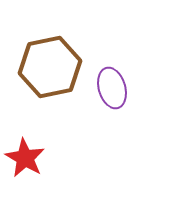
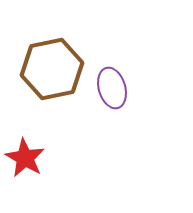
brown hexagon: moved 2 px right, 2 px down
